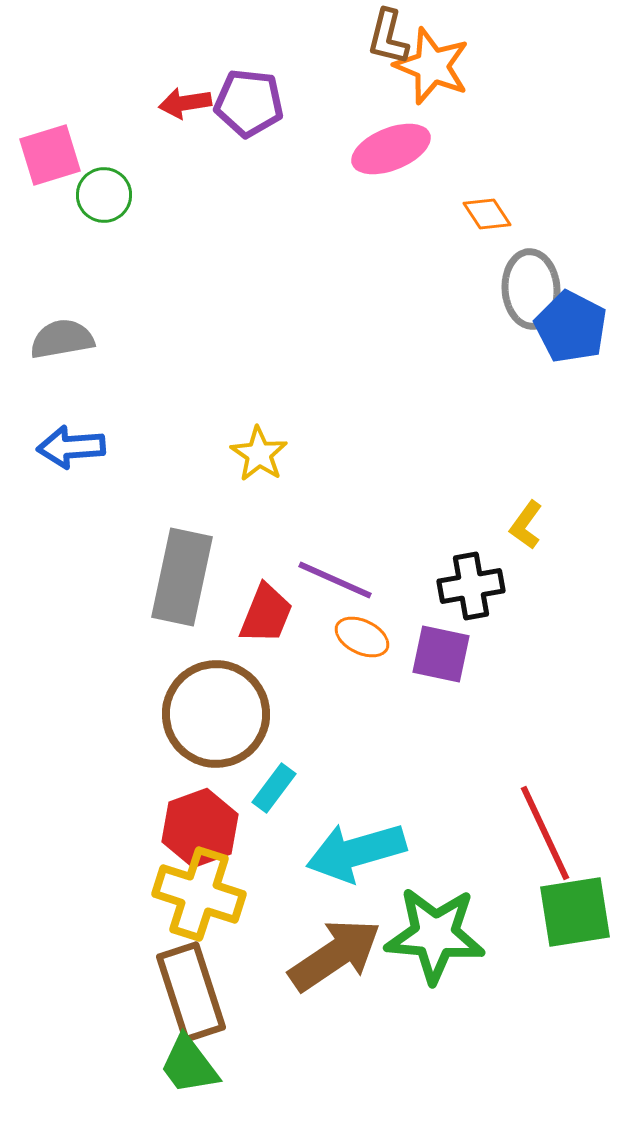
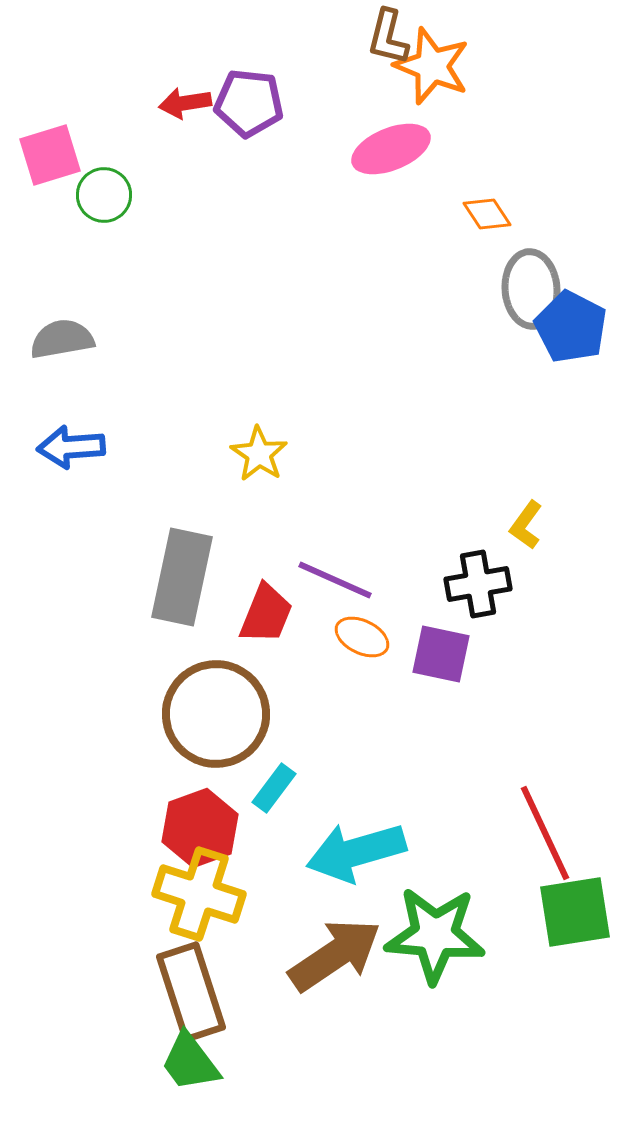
black cross: moved 7 px right, 2 px up
green trapezoid: moved 1 px right, 3 px up
